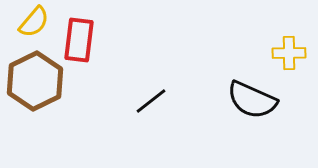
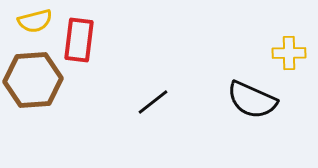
yellow semicircle: moved 1 px right, 1 px up; rotated 36 degrees clockwise
brown hexagon: moved 2 px left, 1 px up; rotated 22 degrees clockwise
black line: moved 2 px right, 1 px down
